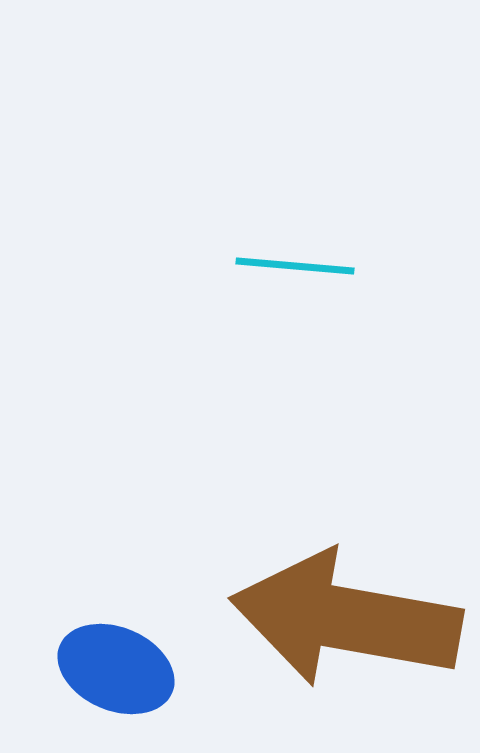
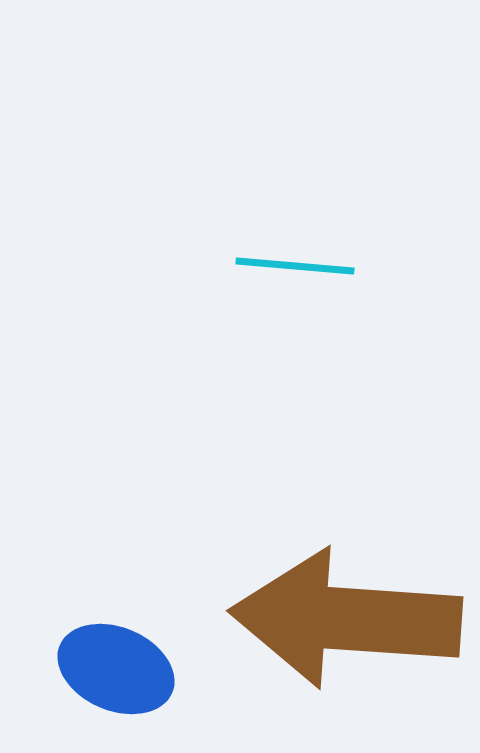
brown arrow: rotated 6 degrees counterclockwise
